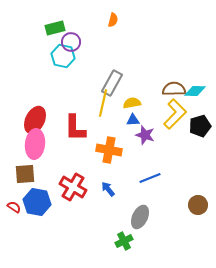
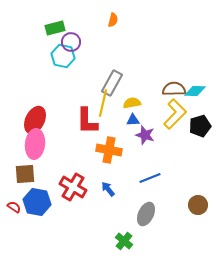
red L-shape: moved 12 px right, 7 px up
gray ellipse: moved 6 px right, 3 px up
green cross: rotated 24 degrees counterclockwise
